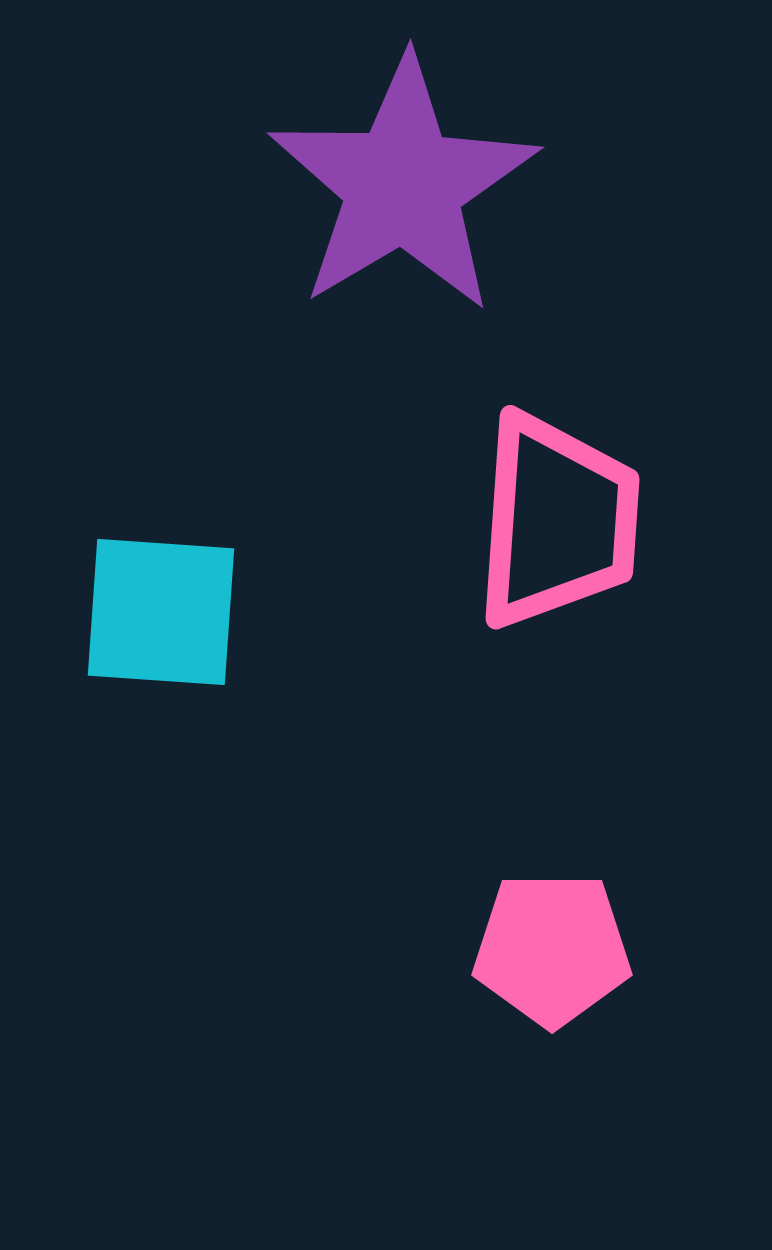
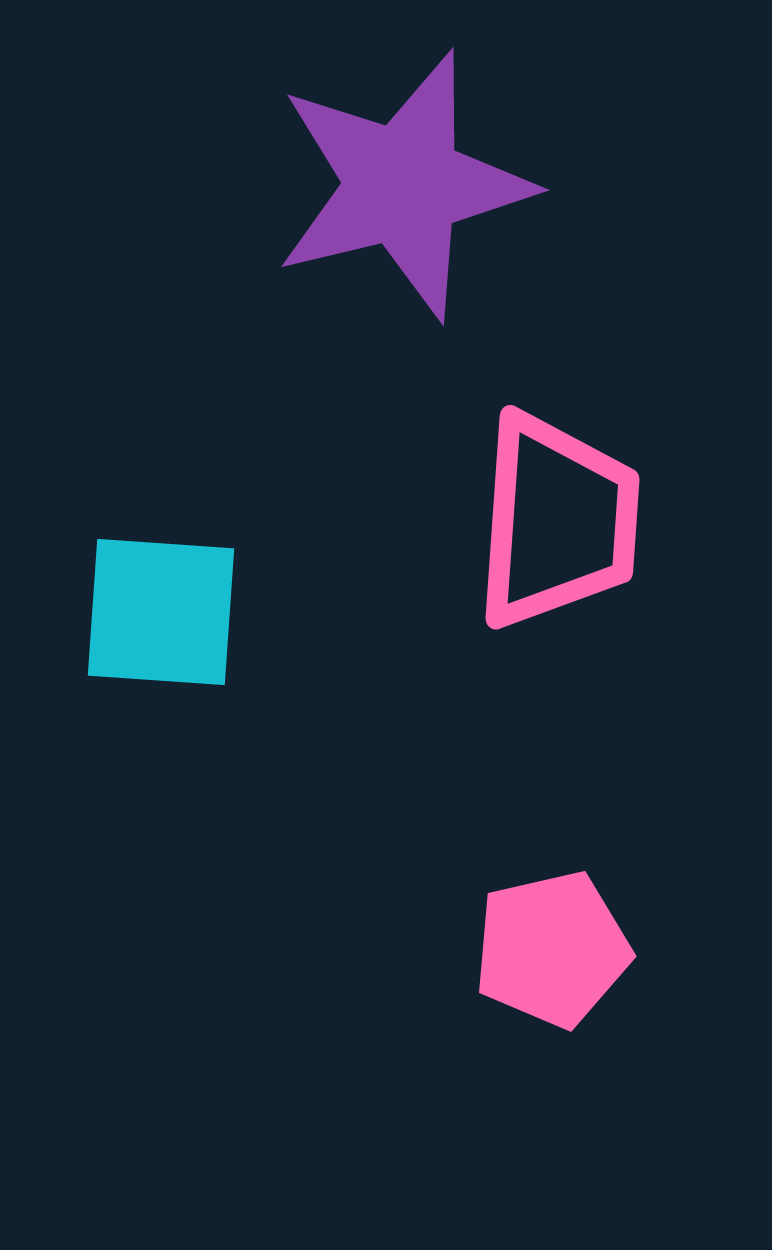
purple star: rotated 17 degrees clockwise
pink pentagon: rotated 13 degrees counterclockwise
